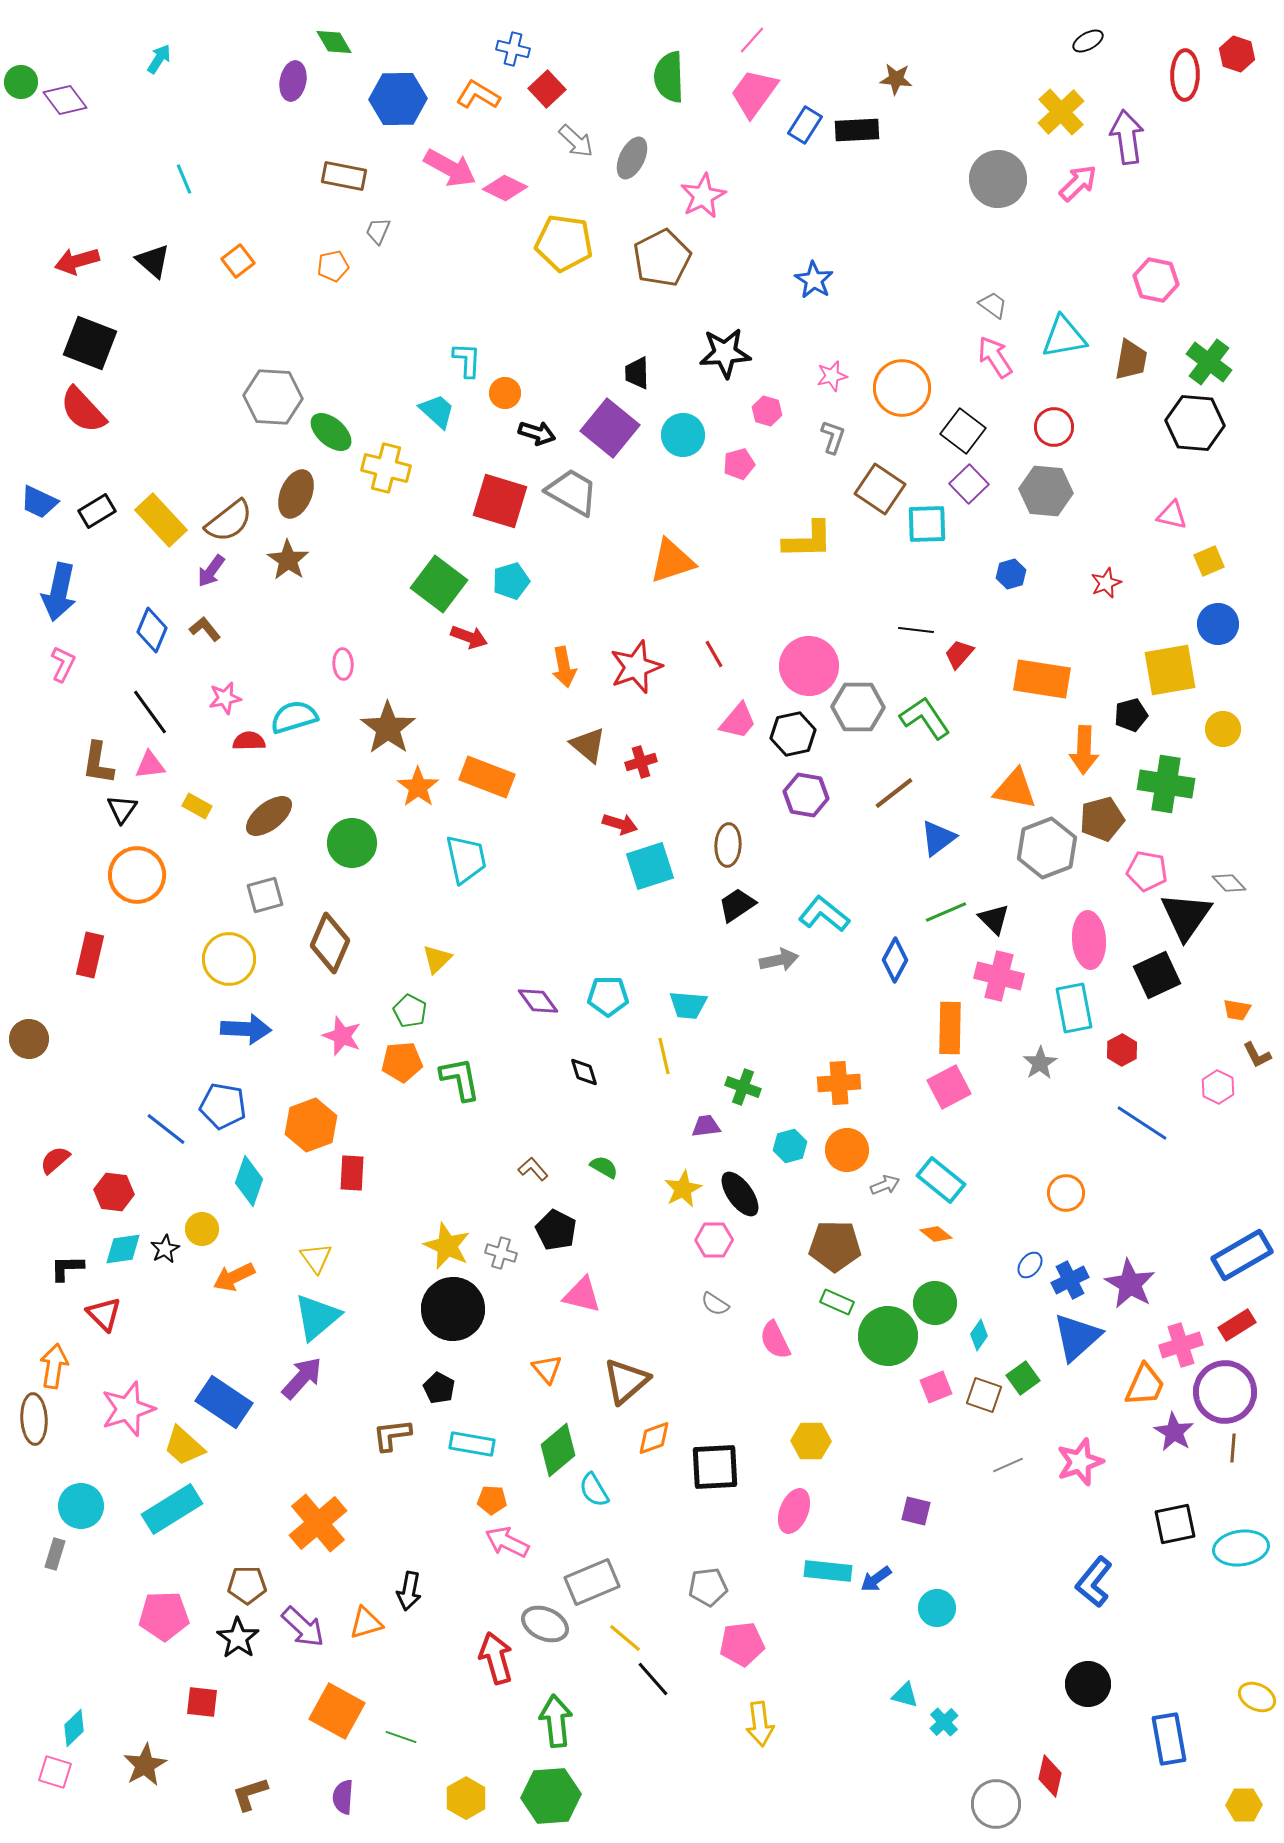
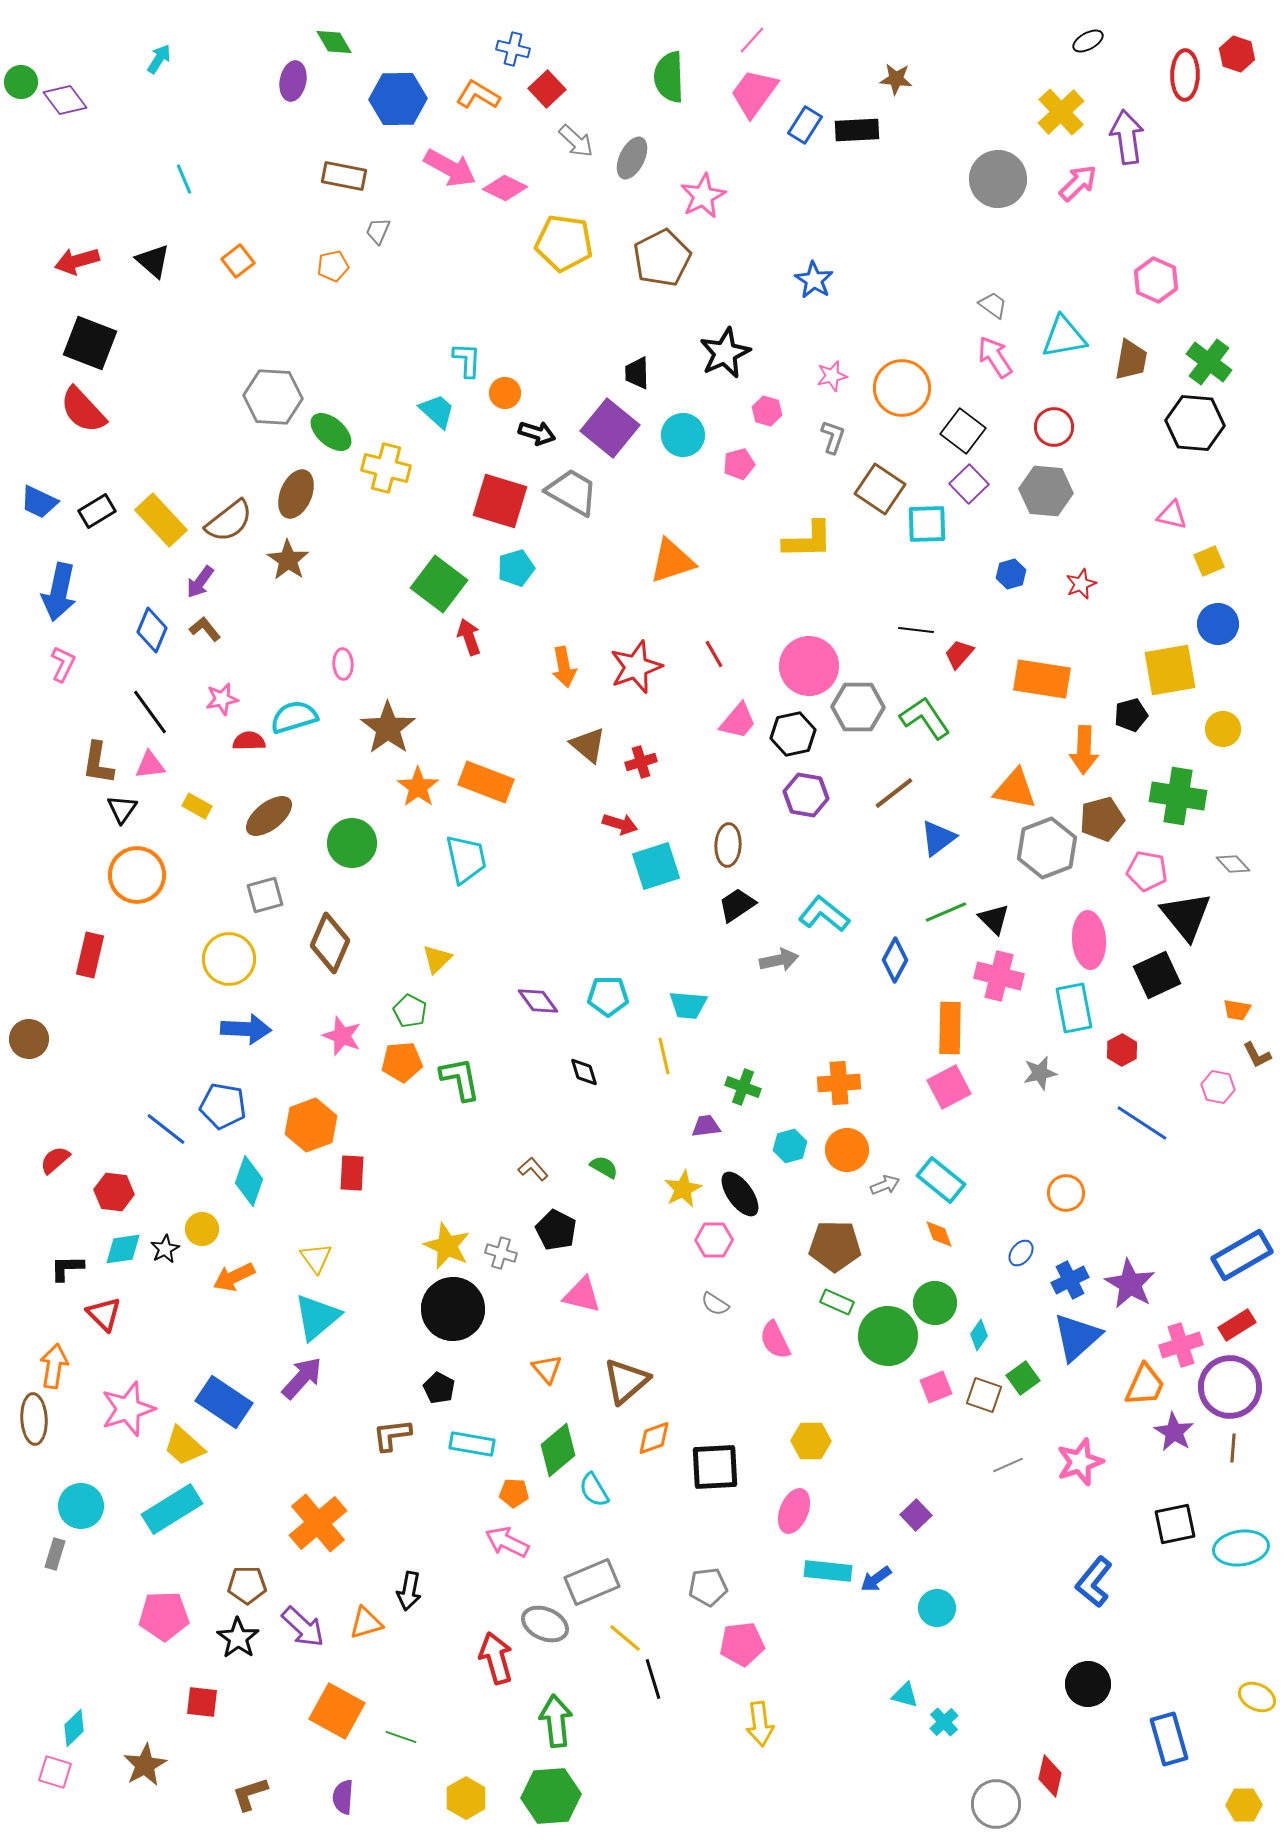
pink hexagon at (1156, 280): rotated 12 degrees clockwise
black star at (725, 353): rotated 21 degrees counterclockwise
purple arrow at (211, 571): moved 11 px left, 11 px down
cyan pentagon at (511, 581): moved 5 px right, 13 px up
red star at (1106, 583): moved 25 px left, 1 px down
red arrow at (469, 637): rotated 129 degrees counterclockwise
pink star at (225, 698): moved 3 px left, 1 px down
orange rectangle at (487, 777): moved 1 px left, 5 px down
green cross at (1166, 784): moved 12 px right, 12 px down
cyan square at (650, 866): moved 6 px right
gray diamond at (1229, 883): moved 4 px right, 19 px up
black triangle at (1186, 916): rotated 14 degrees counterclockwise
gray star at (1040, 1063): moved 10 px down; rotated 20 degrees clockwise
pink hexagon at (1218, 1087): rotated 16 degrees counterclockwise
orange diamond at (936, 1234): moved 3 px right; rotated 32 degrees clockwise
blue ellipse at (1030, 1265): moved 9 px left, 12 px up
purple circle at (1225, 1392): moved 5 px right, 5 px up
orange pentagon at (492, 1500): moved 22 px right, 7 px up
purple square at (916, 1511): moved 4 px down; rotated 32 degrees clockwise
black line at (653, 1679): rotated 24 degrees clockwise
blue rectangle at (1169, 1739): rotated 6 degrees counterclockwise
